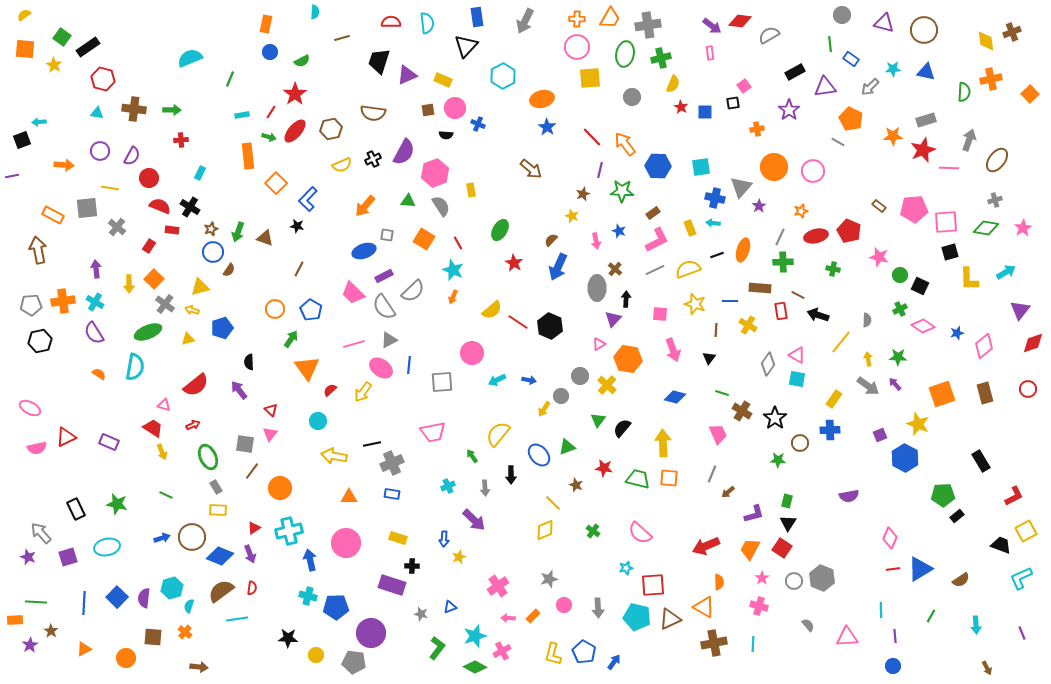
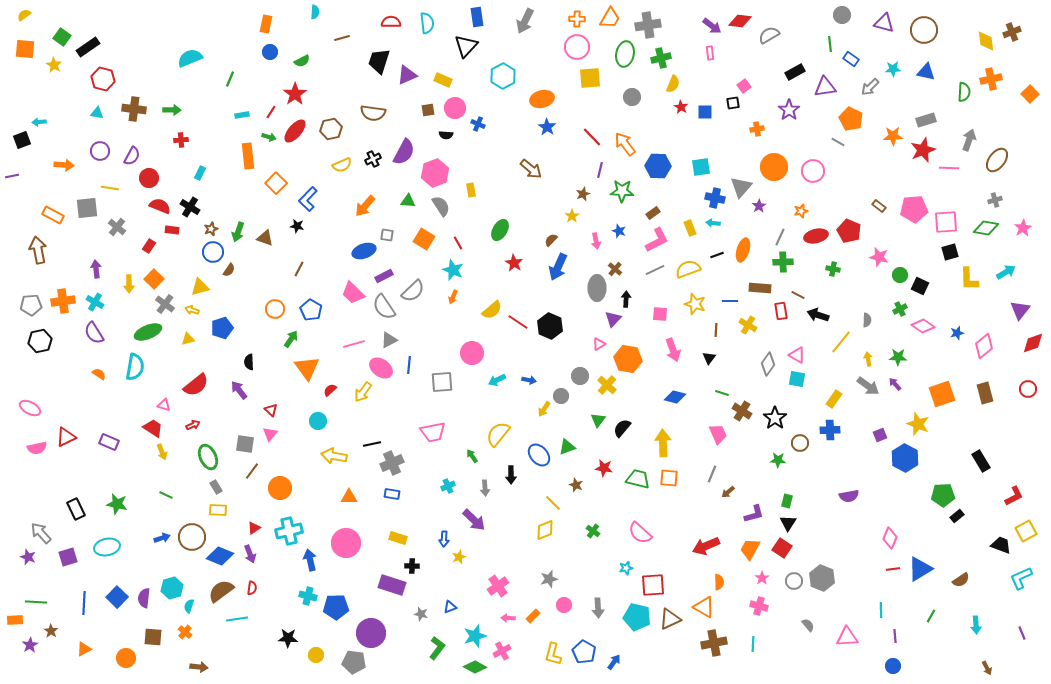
yellow star at (572, 216): rotated 16 degrees clockwise
